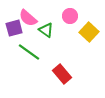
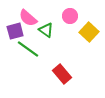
purple square: moved 1 px right, 3 px down
green line: moved 1 px left, 3 px up
